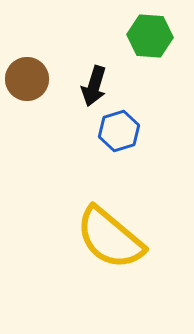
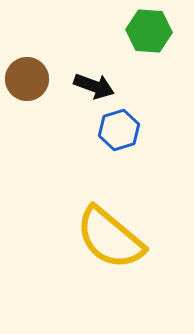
green hexagon: moved 1 px left, 5 px up
black arrow: rotated 87 degrees counterclockwise
blue hexagon: moved 1 px up
